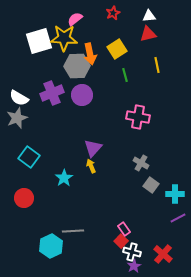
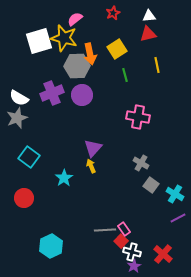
yellow star: rotated 12 degrees clockwise
cyan cross: rotated 30 degrees clockwise
gray line: moved 32 px right, 1 px up
